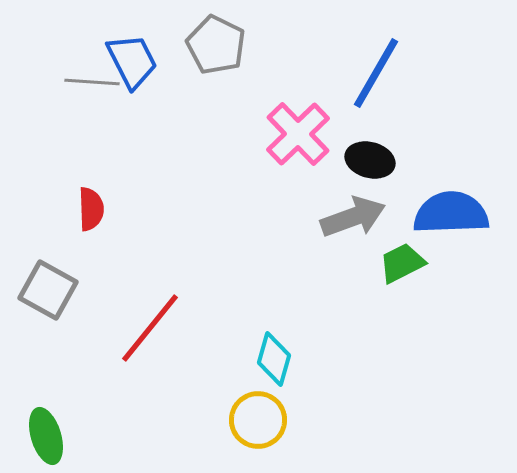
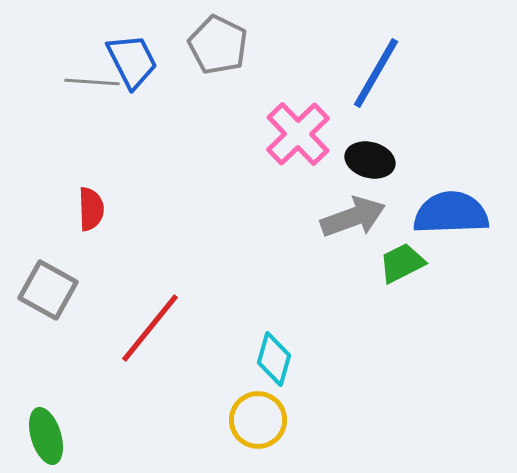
gray pentagon: moved 2 px right
